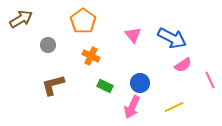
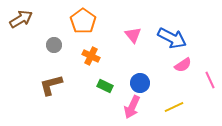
gray circle: moved 6 px right
brown L-shape: moved 2 px left
